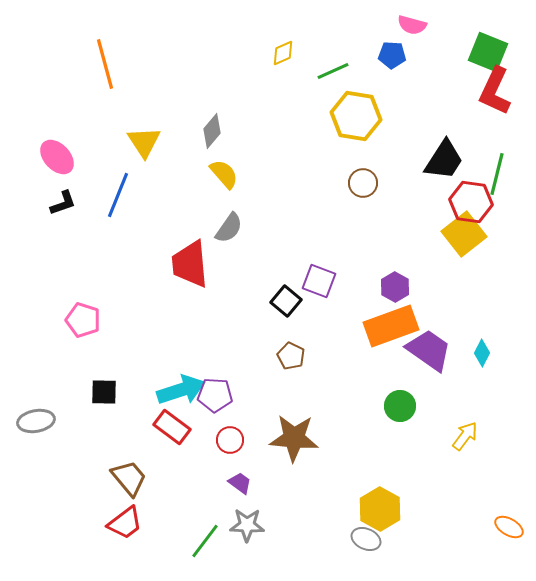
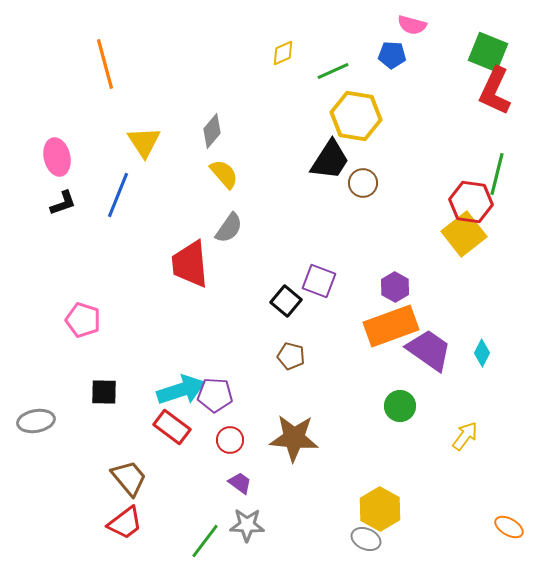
pink ellipse at (57, 157): rotated 30 degrees clockwise
black trapezoid at (444, 160): moved 114 px left
brown pentagon at (291, 356): rotated 12 degrees counterclockwise
